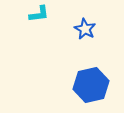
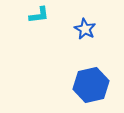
cyan L-shape: moved 1 px down
